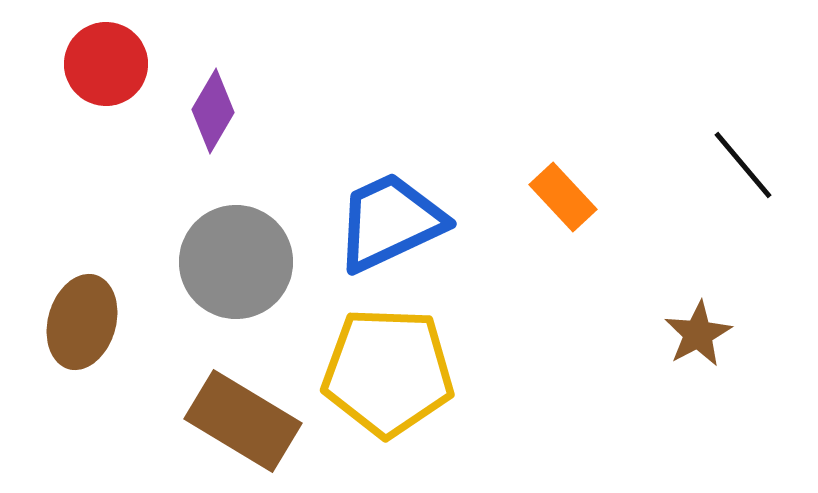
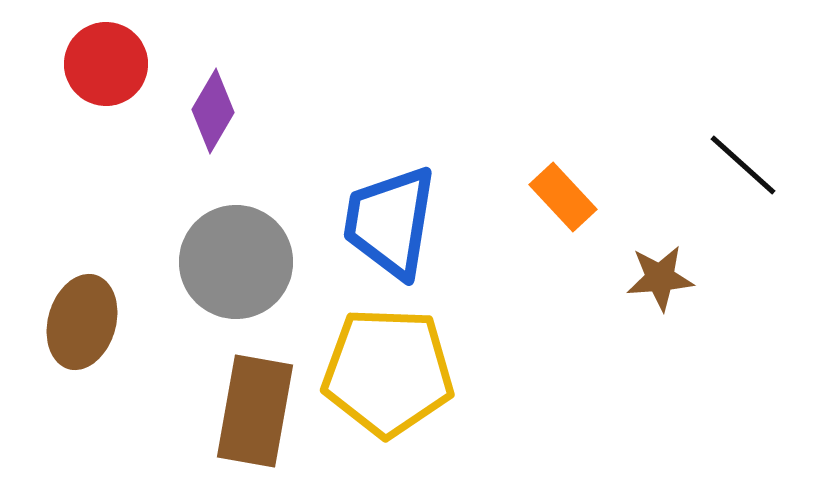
black line: rotated 8 degrees counterclockwise
blue trapezoid: rotated 56 degrees counterclockwise
brown star: moved 38 px left, 56 px up; rotated 24 degrees clockwise
brown rectangle: moved 12 px right, 10 px up; rotated 69 degrees clockwise
